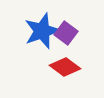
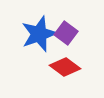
blue star: moved 3 px left, 3 px down
